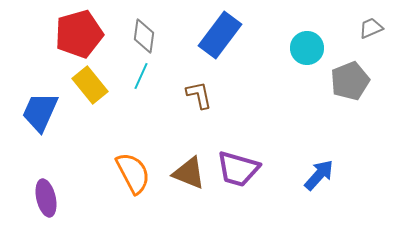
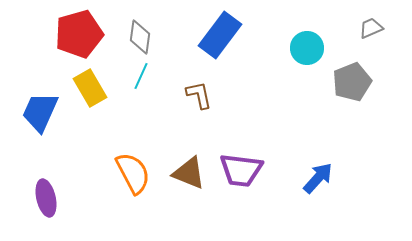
gray diamond: moved 4 px left, 1 px down
gray pentagon: moved 2 px right, 1 px down
yellow rectangle: moved 3 px down; rotated 9 degrees clockwise
purple trapezoid: moved 3 px right, 1 px down; rotated 9 degrees counterclockwise
blue arrow: moved 1 px left, 3 px down
